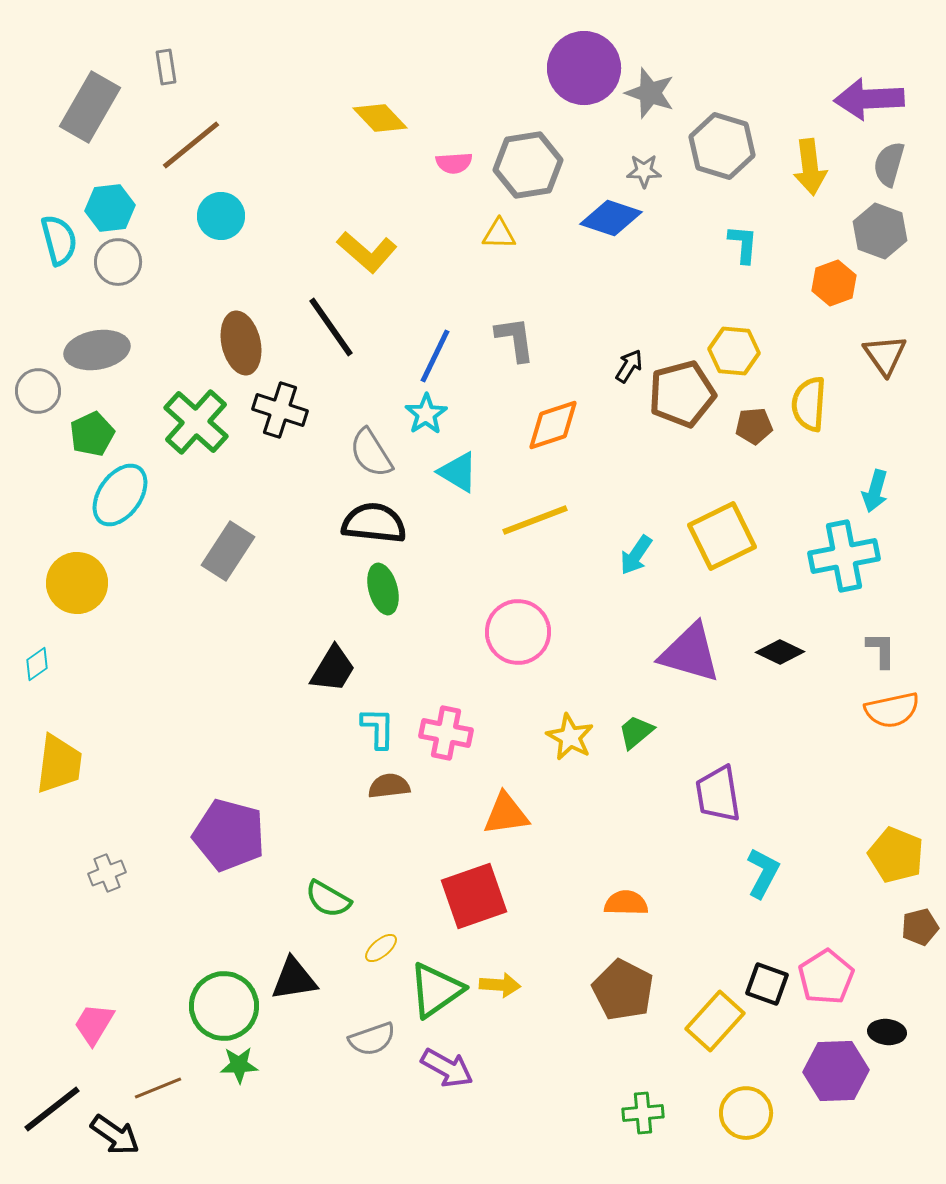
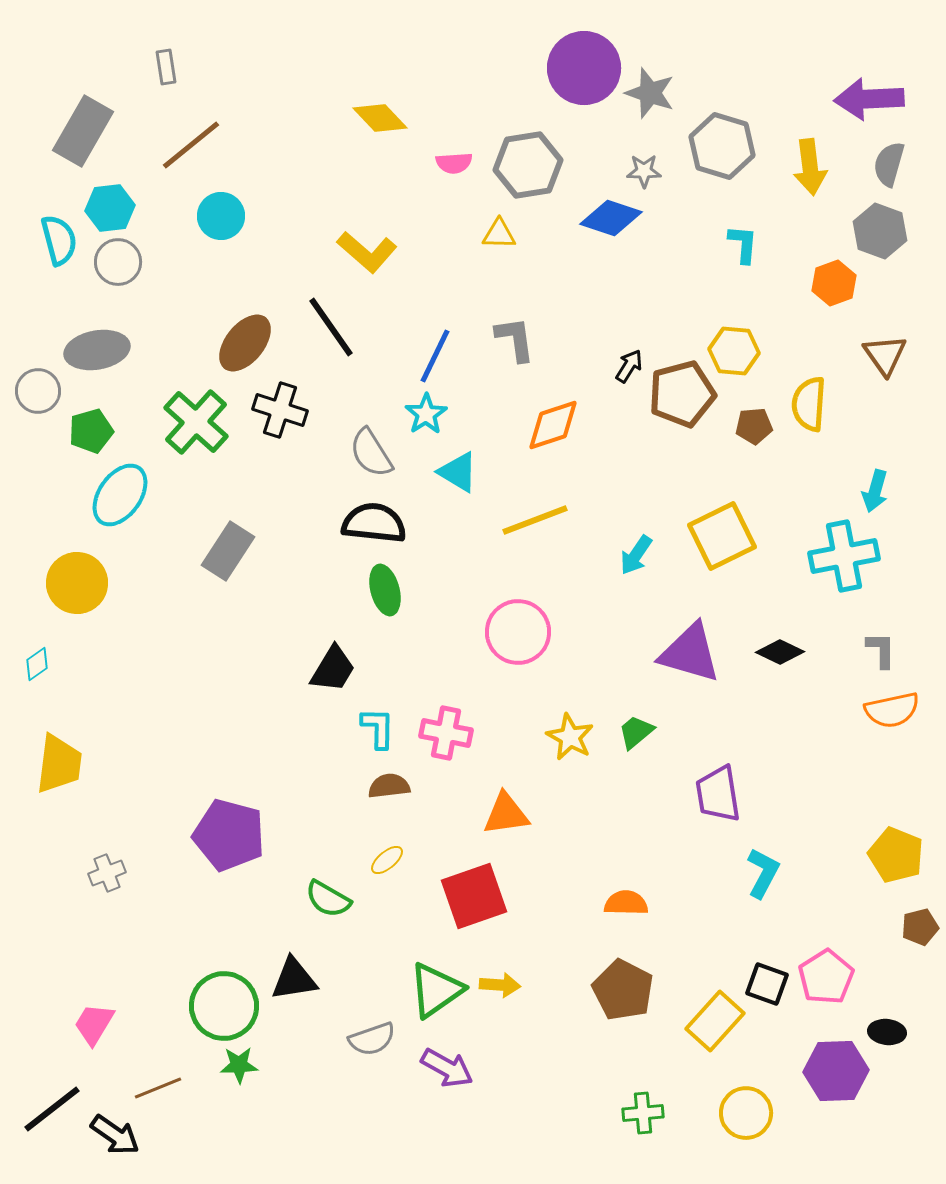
gray rectangle at (90, 107): moved 7 px left, 24 px down
brown ellipse at (241, 343): moved 4 px right; rotated 52 degrees clockwise
green pentagon at (92, 434): moved 1 px left, 3 px up; rotated 9 degrees clockwise
green ellipse at (383, 589): moved 2 px right, 1 px down
yellow ellipse at (381, 948): moved 6 px right, 88 px up
